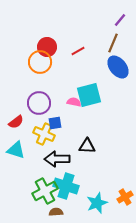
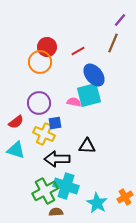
blue ellipse: moved 24 px left, 8 px down
cyan star: rotated 20 degrees counterclockwise
